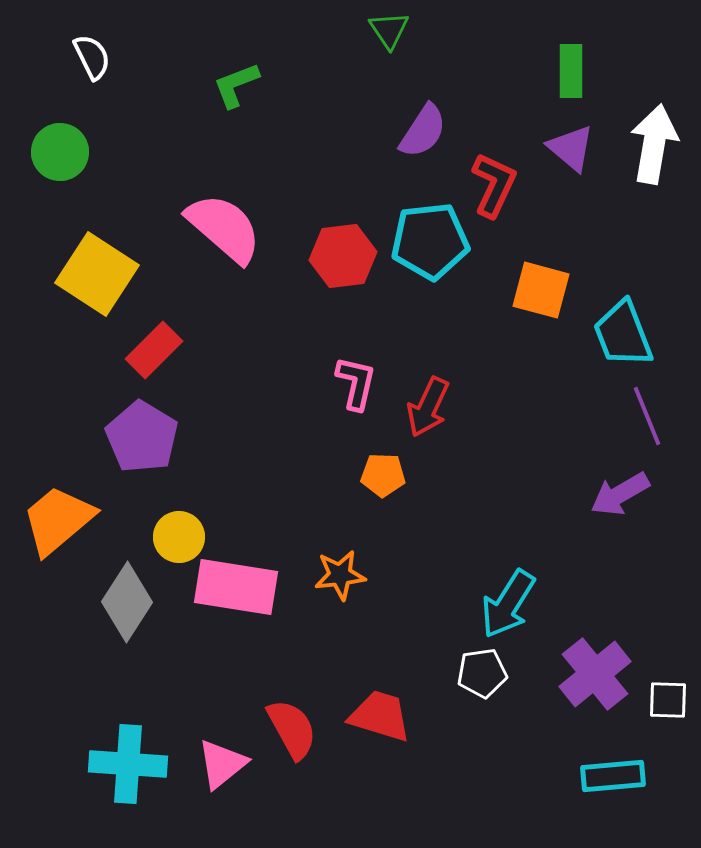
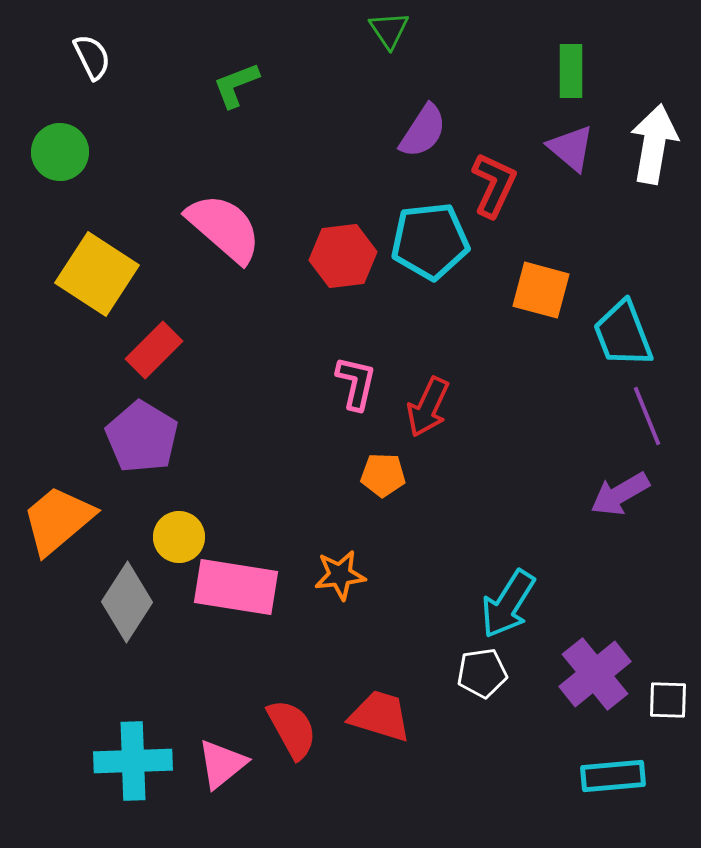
cyan cross: moved 5 px right, 3 px up; rotated 6 degrees counterclockwise
